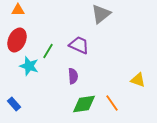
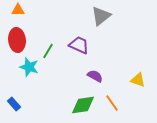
gray triangle: moved 2 px down
red ellipse: rotated 30 degrees counterclockwise
cyan star: moved 1 px down
purple semicircle: moved 22 px right; rotated 56 degrees counterclockwise
green diamond: moved 1 px left, 1 px down
